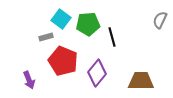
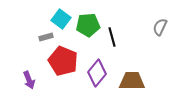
gray semicircle: moved 7 px down
green pentagon: moved 1 px down
brown trapezoid: moved 9 px left
